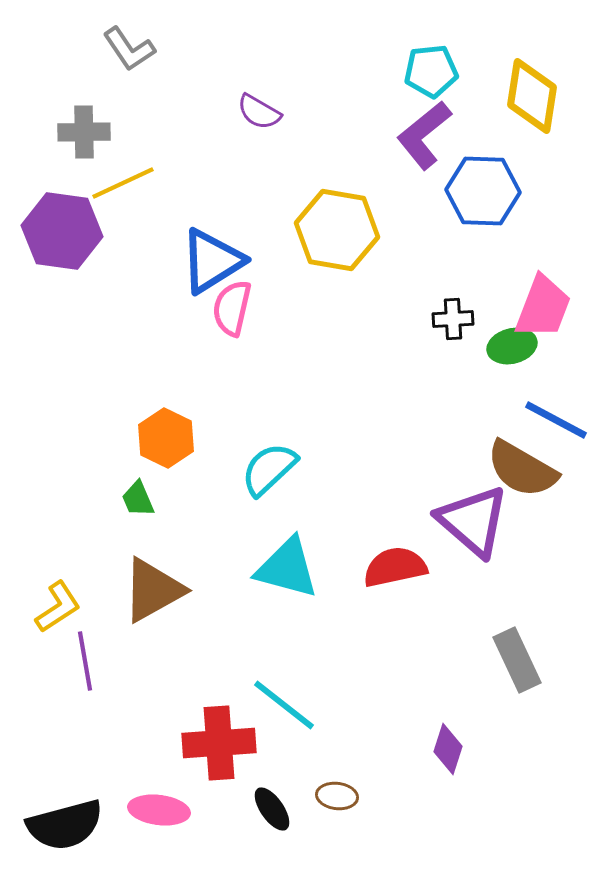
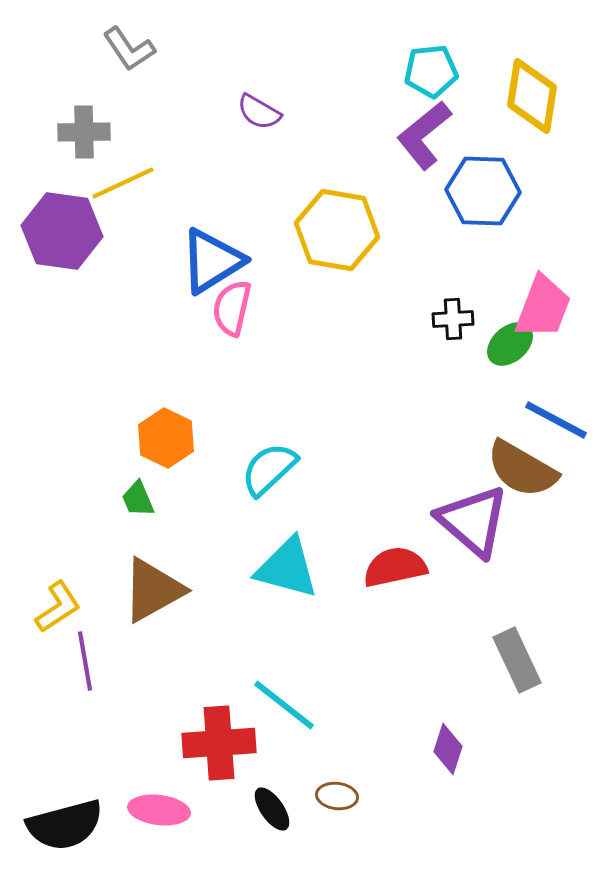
green ellipse: moved 2 px left, 2 px up; rotated 27 degrees counterclockwise
